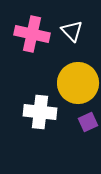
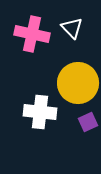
white triangle: moved 3 px up
